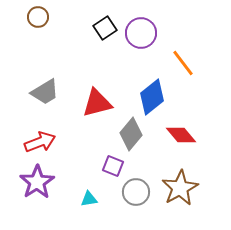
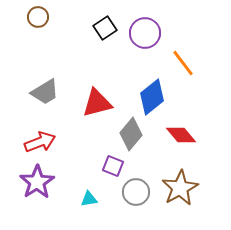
purple circle: moved 4 px right
